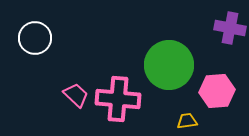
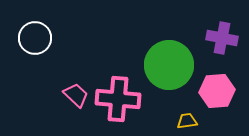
purple cross: moved 8 px left, 10 px down
